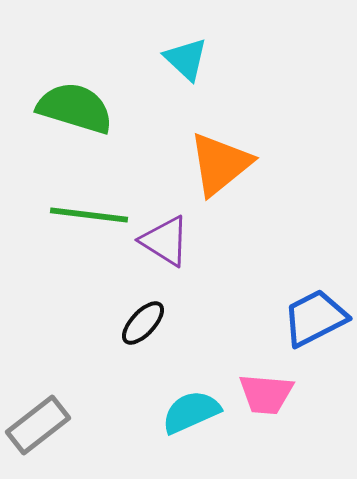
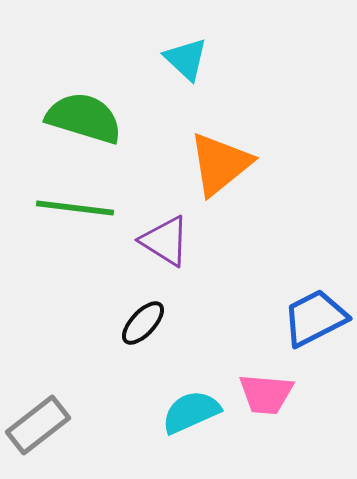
green semicircle: moved 9 px right, 10 px down
green line: moved 14 px left, 7 px up
